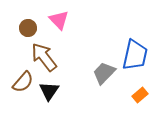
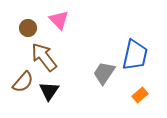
gray trapezoid: rotated 10 degrees counterclockwise
